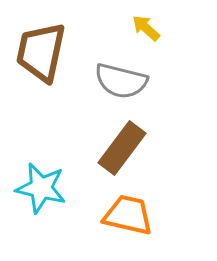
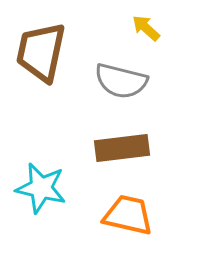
brown rectangle: rotated 46 degrees clockwise
